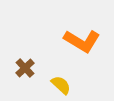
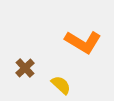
orange L-shape: moved 1 px right, 1 px down
